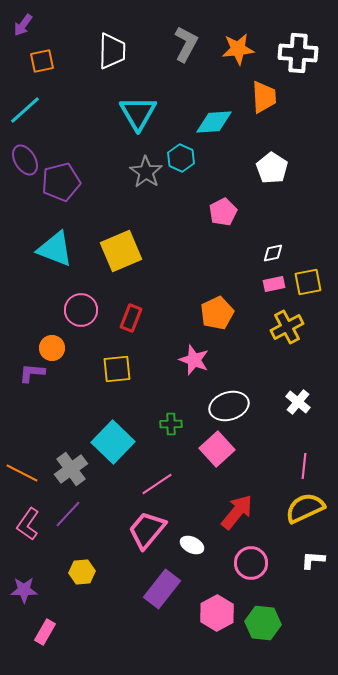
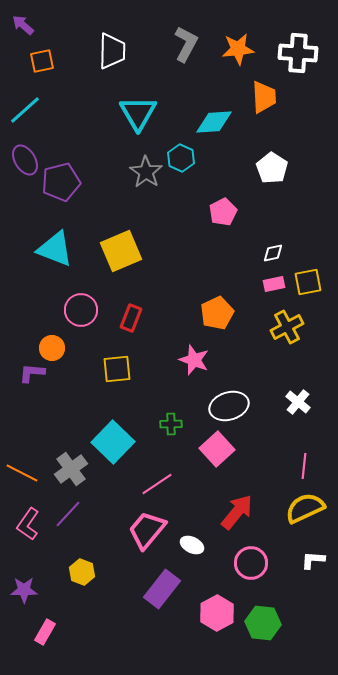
purple arrow at (23, 25): rotated 95 degrees clockwise
yellow hexagon at (82, 572): rotated 25 degrees clockwise
